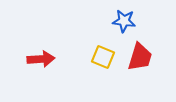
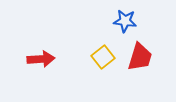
blue star: moved 1 px right
yellow square: rotated 30 degrees clockwise
